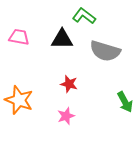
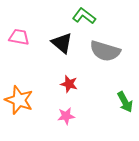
black triangle: moved 4 px down; rotated 40 degrees clockwise
pink star: rotated 12 degrees clockwise
